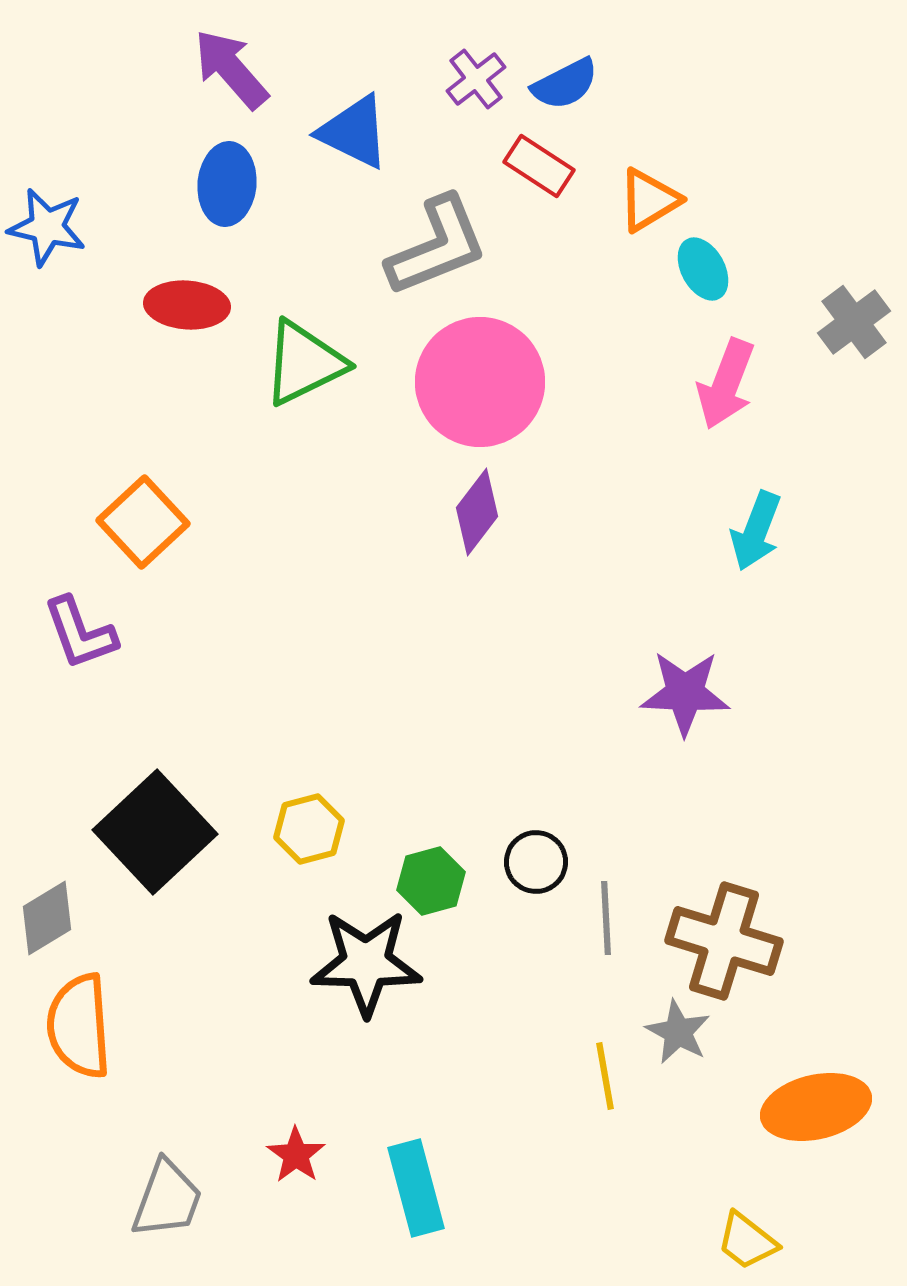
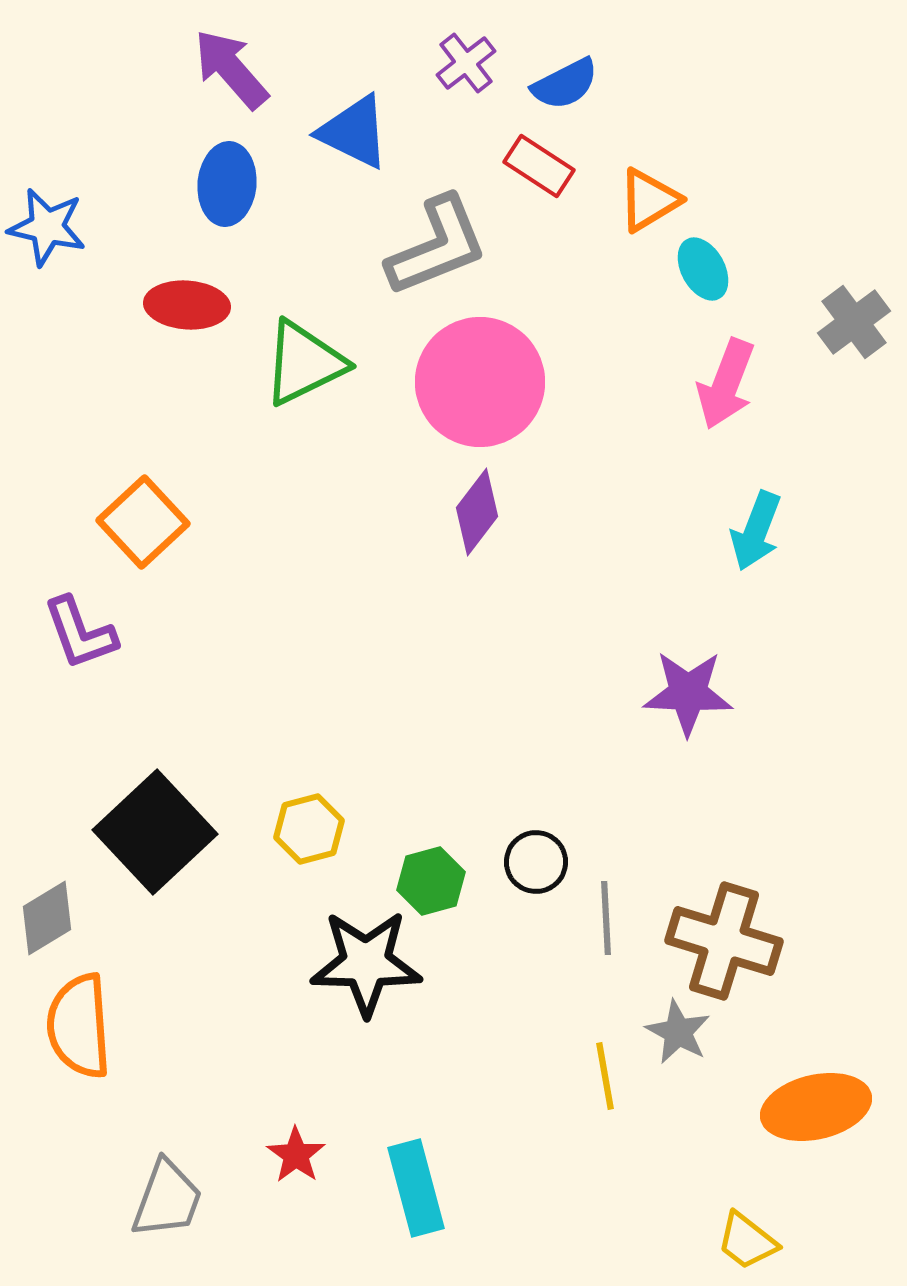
purple cross: moved 10 px left, 16 px up
purple star: moved 3 px right
